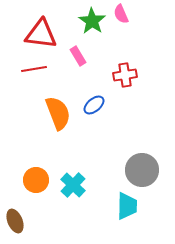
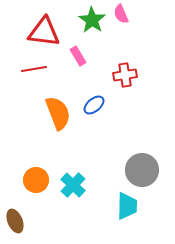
green star: moved 1 px up
red triangle: moved 3 px right, 2 px up
